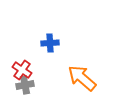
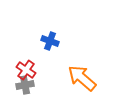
blue cross: moved 2 px up; rotated 24 degrees clockwise
red cross: moved 4 px right
